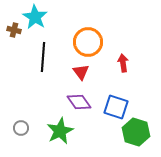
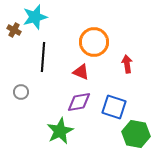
cyan star: rotated 25 degrees clockwise
brown cross: rotated 16 degrees clockwise
orange circle: moved 6 px right
red arrow: moved 4 px right, 1 px down
red triangle: rotated 30 degrees counterclockwise
purple diamond: rotated 65 degrees counterclockwise
blue square: moved 2 px left
gray circle: moved 36 px up
green hexagon: moved 2 px down; rotated 8 degrees counterclockwise
